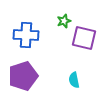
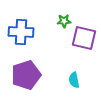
green star: rotated 16 degrees clockwise
blue cross: moved 5 px left, 3 px up
purple pentagon: moved 3 px right, 1 px up
